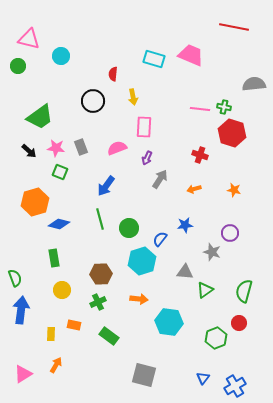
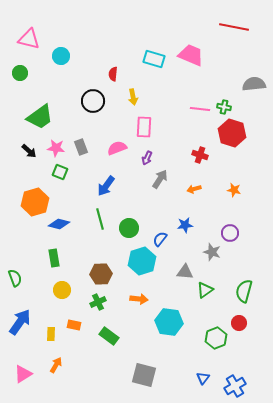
green circle at (18, 66): moved 2 px right, 7 px down
blue arrow at (21, 310): moved 1 px left, 12 px down; rotated 28 degrees clockwise
